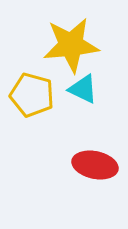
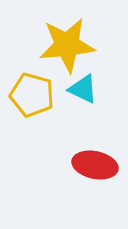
yellow star: moved 4 px left
